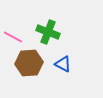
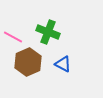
brown hexagon: moved 1 px left, 1 px up; rotated 20 degrees counterclockwise
